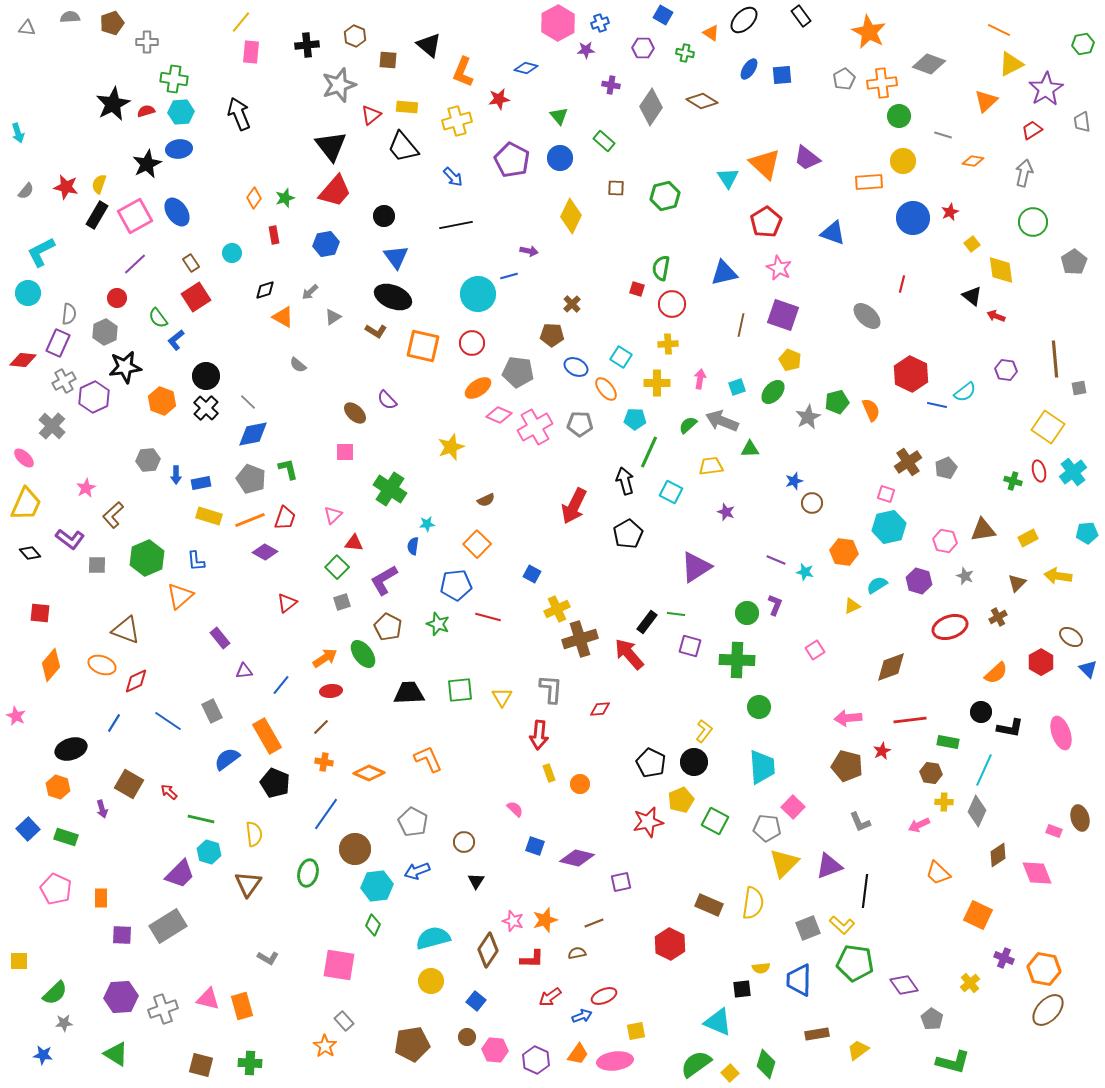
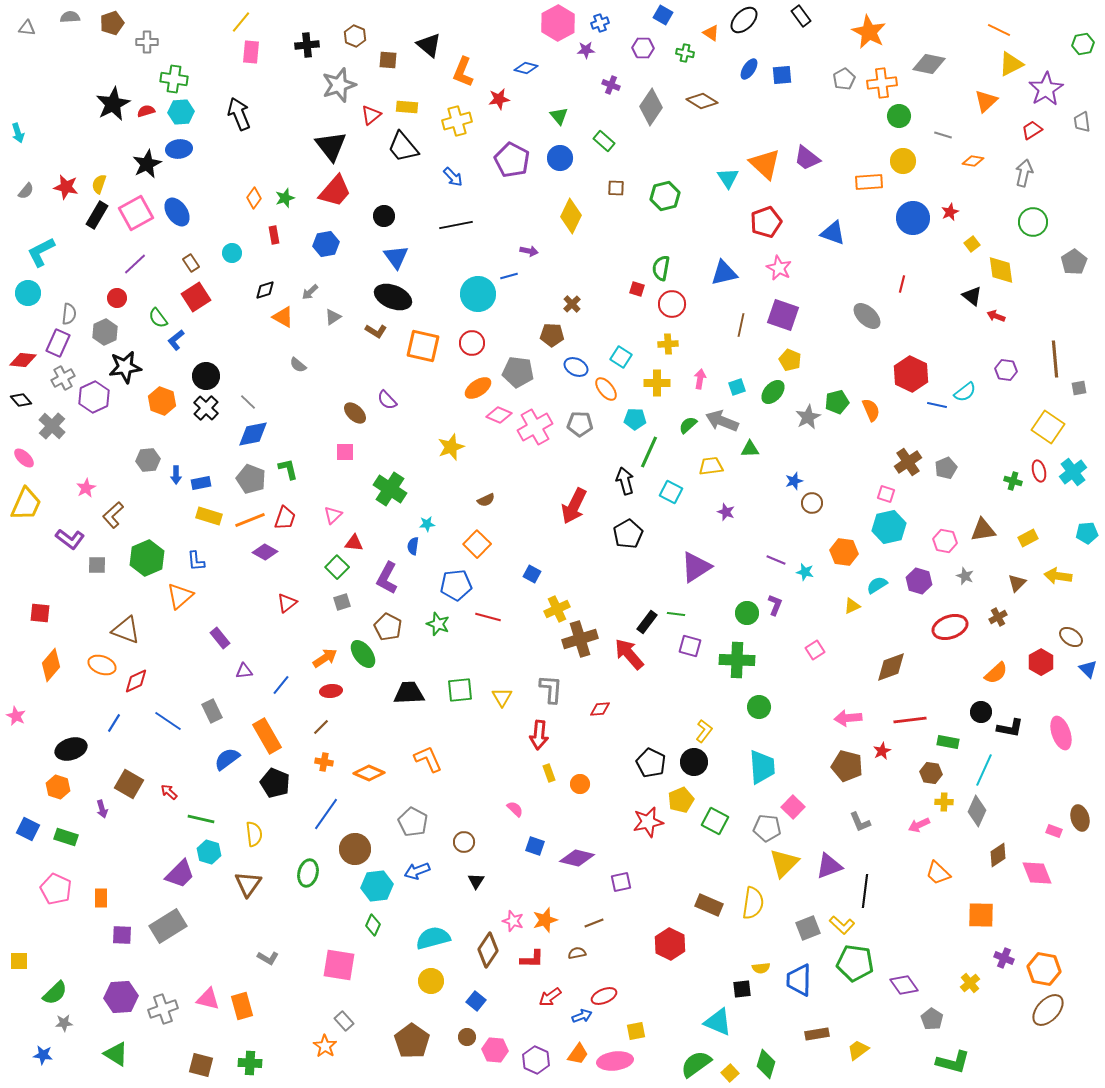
gray diamond at (929, 64): rotated 8 degrees counterclockwise
purple cross at (611, 85): rotated 12 degrees clockwise
pink square at (135, 216): moved 1 px right, 3 px up
red pentagon at (766, 222): rotated 12 degrees clockwise
gray cross at (64, 381): moved 1 px left, 3 px up
black diamond at (30, 553): moved 9 px left, 153 px up
purple L-shape at (384, 580): moved 3 px right, 2 px up; rotated 32 degrees counterclockwise
blue square at (28, 829): rotated 20 degrees counterclockwise
orange square at (978, 915): moved 3 px right; rotated 24 degrees counterclockwise
brown pentagon at (412, 1044): moved 3 px up; rotated 28 degrees counterclockwise
